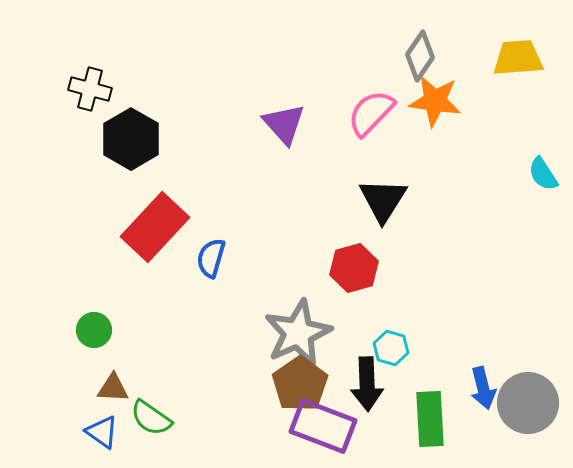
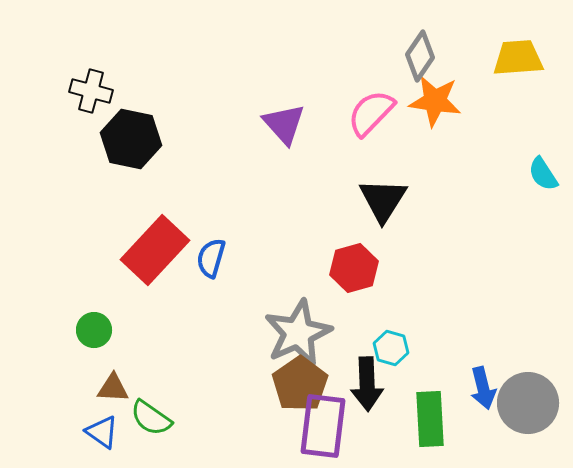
black cross: moved 1 px right, 2 px down
black hexagon: rotated 18 degrees counterclockwise
red rectangle: moved 23 px down
purple rectangle: rotated 76 degrees clockwise
